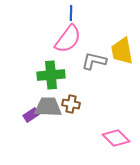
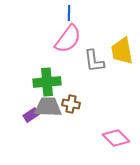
blue line: moved 2 px left
gray L-shape: rotated 110 degrees counterclockwise
green cross: moved 4 px left, 7 px down
